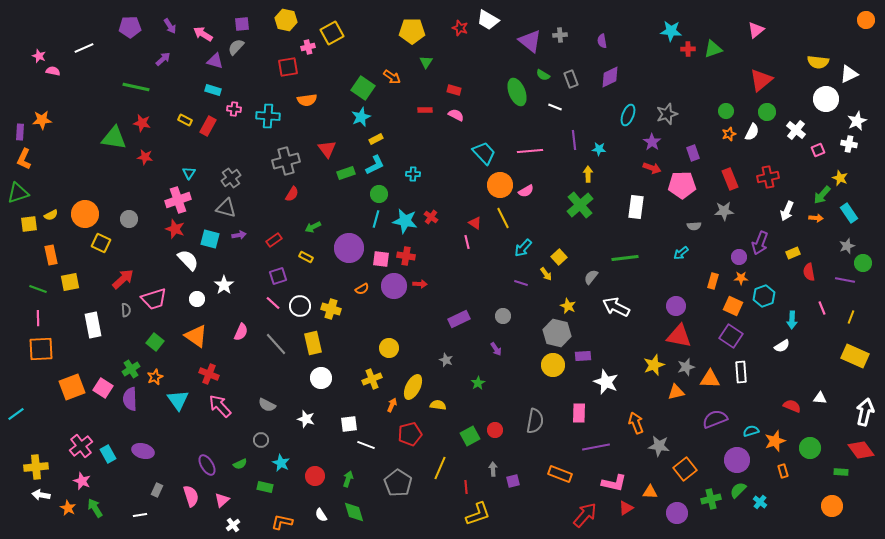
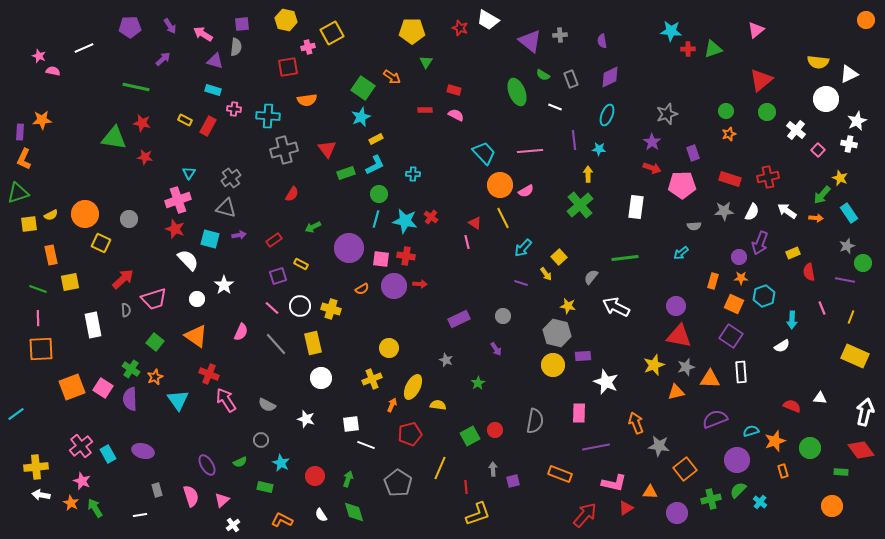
gray semicircle at (236, 47): rotated 144 degrees clockwise
cyan ellipse at (628, 115): moved 21 px left
white semicircle at (752, 132): moved 80 px down
pink square at (818, 150): rotated 24 degrees counterclockwise
gray cross at (286, 161): moved 2 px left, 11 px up
red rectangle at (730, 179): rotated 50 degrees counterclockwise
white arrow at (787, 211): rotated 102 degrees clockwise
yellow rectangle at (306, 257): moved 5 px left, 7 px down
pink line at (273, 303): moved 1 px left, 5 px down
yellow star at (568, 306): rotated 14 degrees counterclockwise
orange square at (733, 306): moved 1 px right, 2 px up
green cross at (131, 369): rotated 24 degrees counterclockwise
pink arrow at (220, 406): moved 6 px right, 6 px up; rotated 10 degrees clockwise
white square at (349, 424): moved 2 px right
green semicircle at (240, 464): moved 2 px up
gray rectangle at (157, 490): rotated 40 degrees counterclockwise
orange star at (68, 508): moved 3 px right, 5 px up
orange L-shape at (282, 522): moved 2 px up; rotated 15 degrees clockwise
